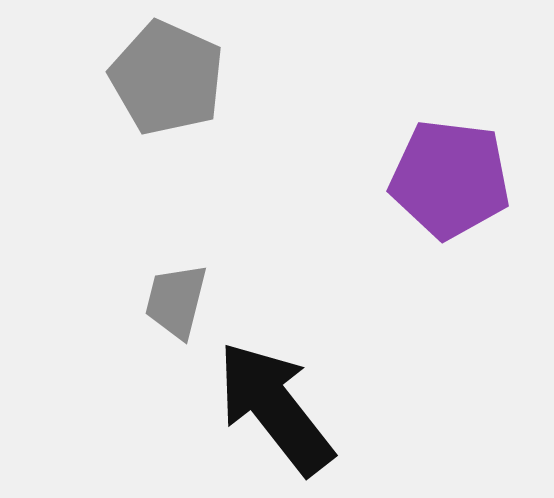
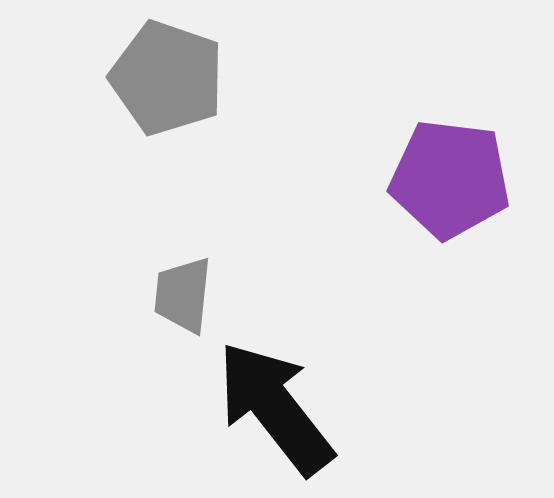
gray pentagon: rotated 5 degrees counterclockwise
gray trapezoid: moved 7 px right, 6 px up; rotated 8 degrees counterclockwise
